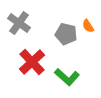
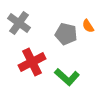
red cross: rotated 16 degrees clockwise
